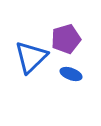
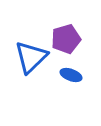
blue ellipse: moved 1 px down
